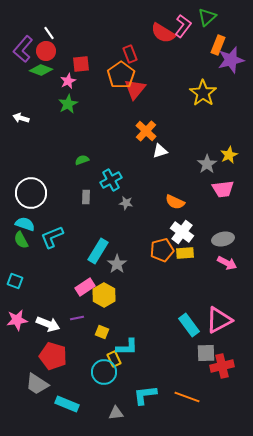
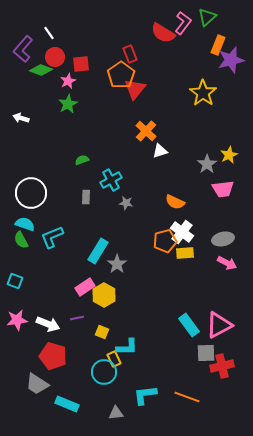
pink L-shape at (183, 26): moved 3 px up
red circle at (46, 51): moved 9 px right, 6 px down
orange pentagon at (162, 250): moved 3 px right, 9 px up
pink triangle at (219, 320): moved 5 px down
